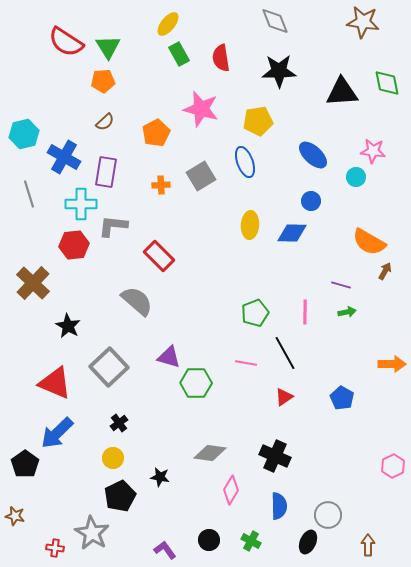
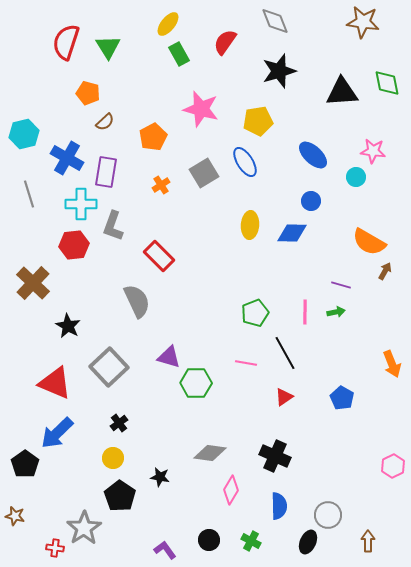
red semicircle at (66, 42): rotated 75 degrees clockwise
red semicircle at (221, 58): moved 4 px right, 16 px up; rotated 44 degrees clockwise
black star at (279, 71): rotated 16 degrees counterclockwise
orange pentagon at (103, 81): moved 15 px left, 12 px down; rotated 20 degrees clockwise
orange pentagon at (156, 133): moved 3 px left, 4 px down
blue cross at (64, 157): moved 3 px right, 1 px down
blue ellipse at (245, 162): rotated 12 degrees counterclockwise
gray square at (201, 176): moved 3 px right, 3 px up
orange cross at (161, 185): rotated 30 degrees counterclockwise
gray L-shape at (113, 226): rotated 76 degrees counterclockwise
gray semicircle at (137, 301): rotated 24 degrees clockwise
green arrow at (347, 312): moved 11 px left
orange arrow at (392, 364): rotated 68 degrees clockwise
black pentagon at (120, 496): rotated 12 degrees counterclockwise
gray star at (92, 533): moved 8 px left, 5 px up; rotated 8 degrees clockwise
brown arrow at (368, 545): moved 4 px up
